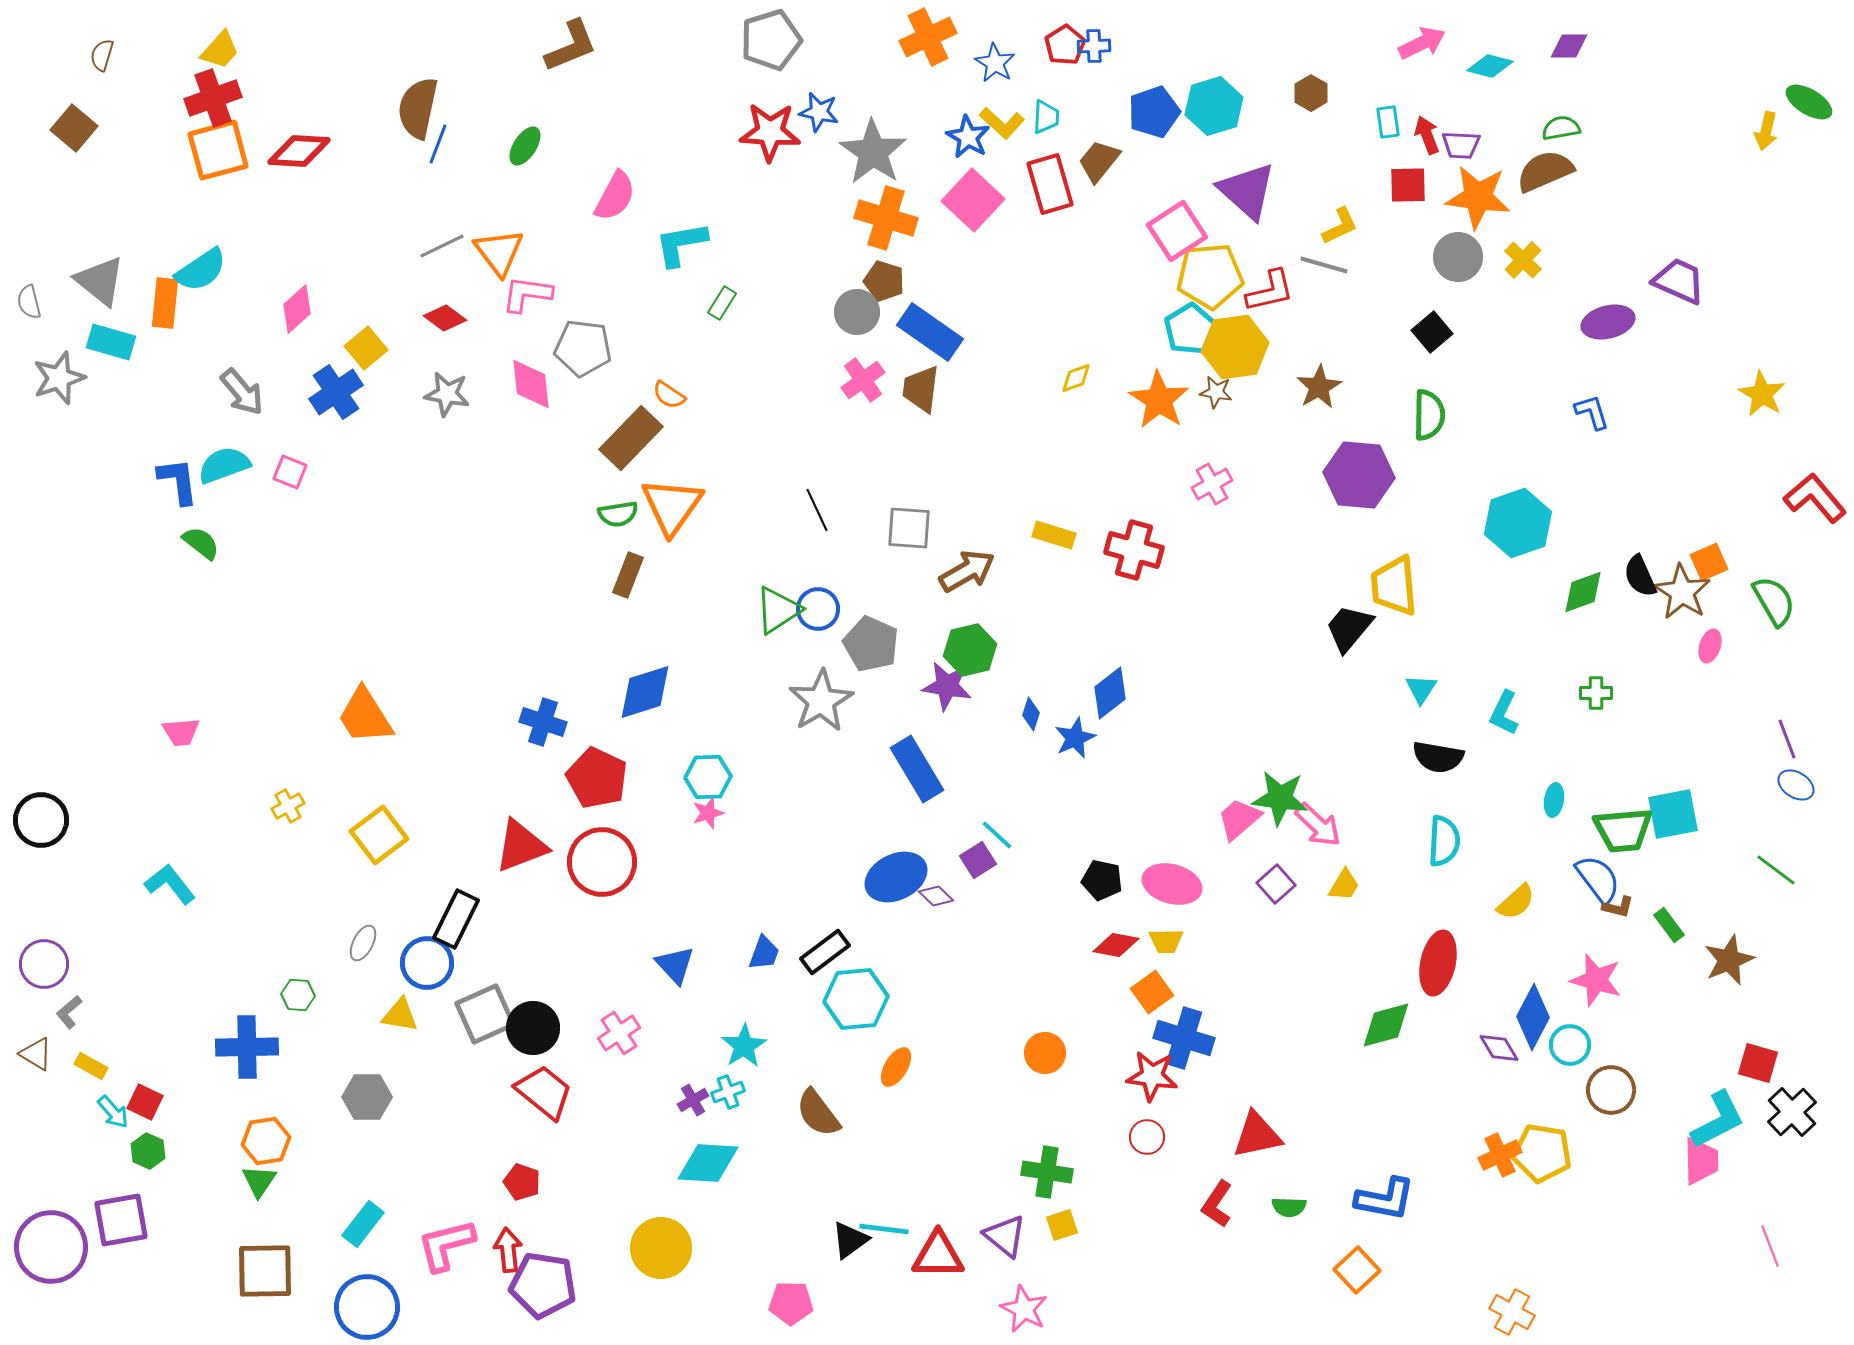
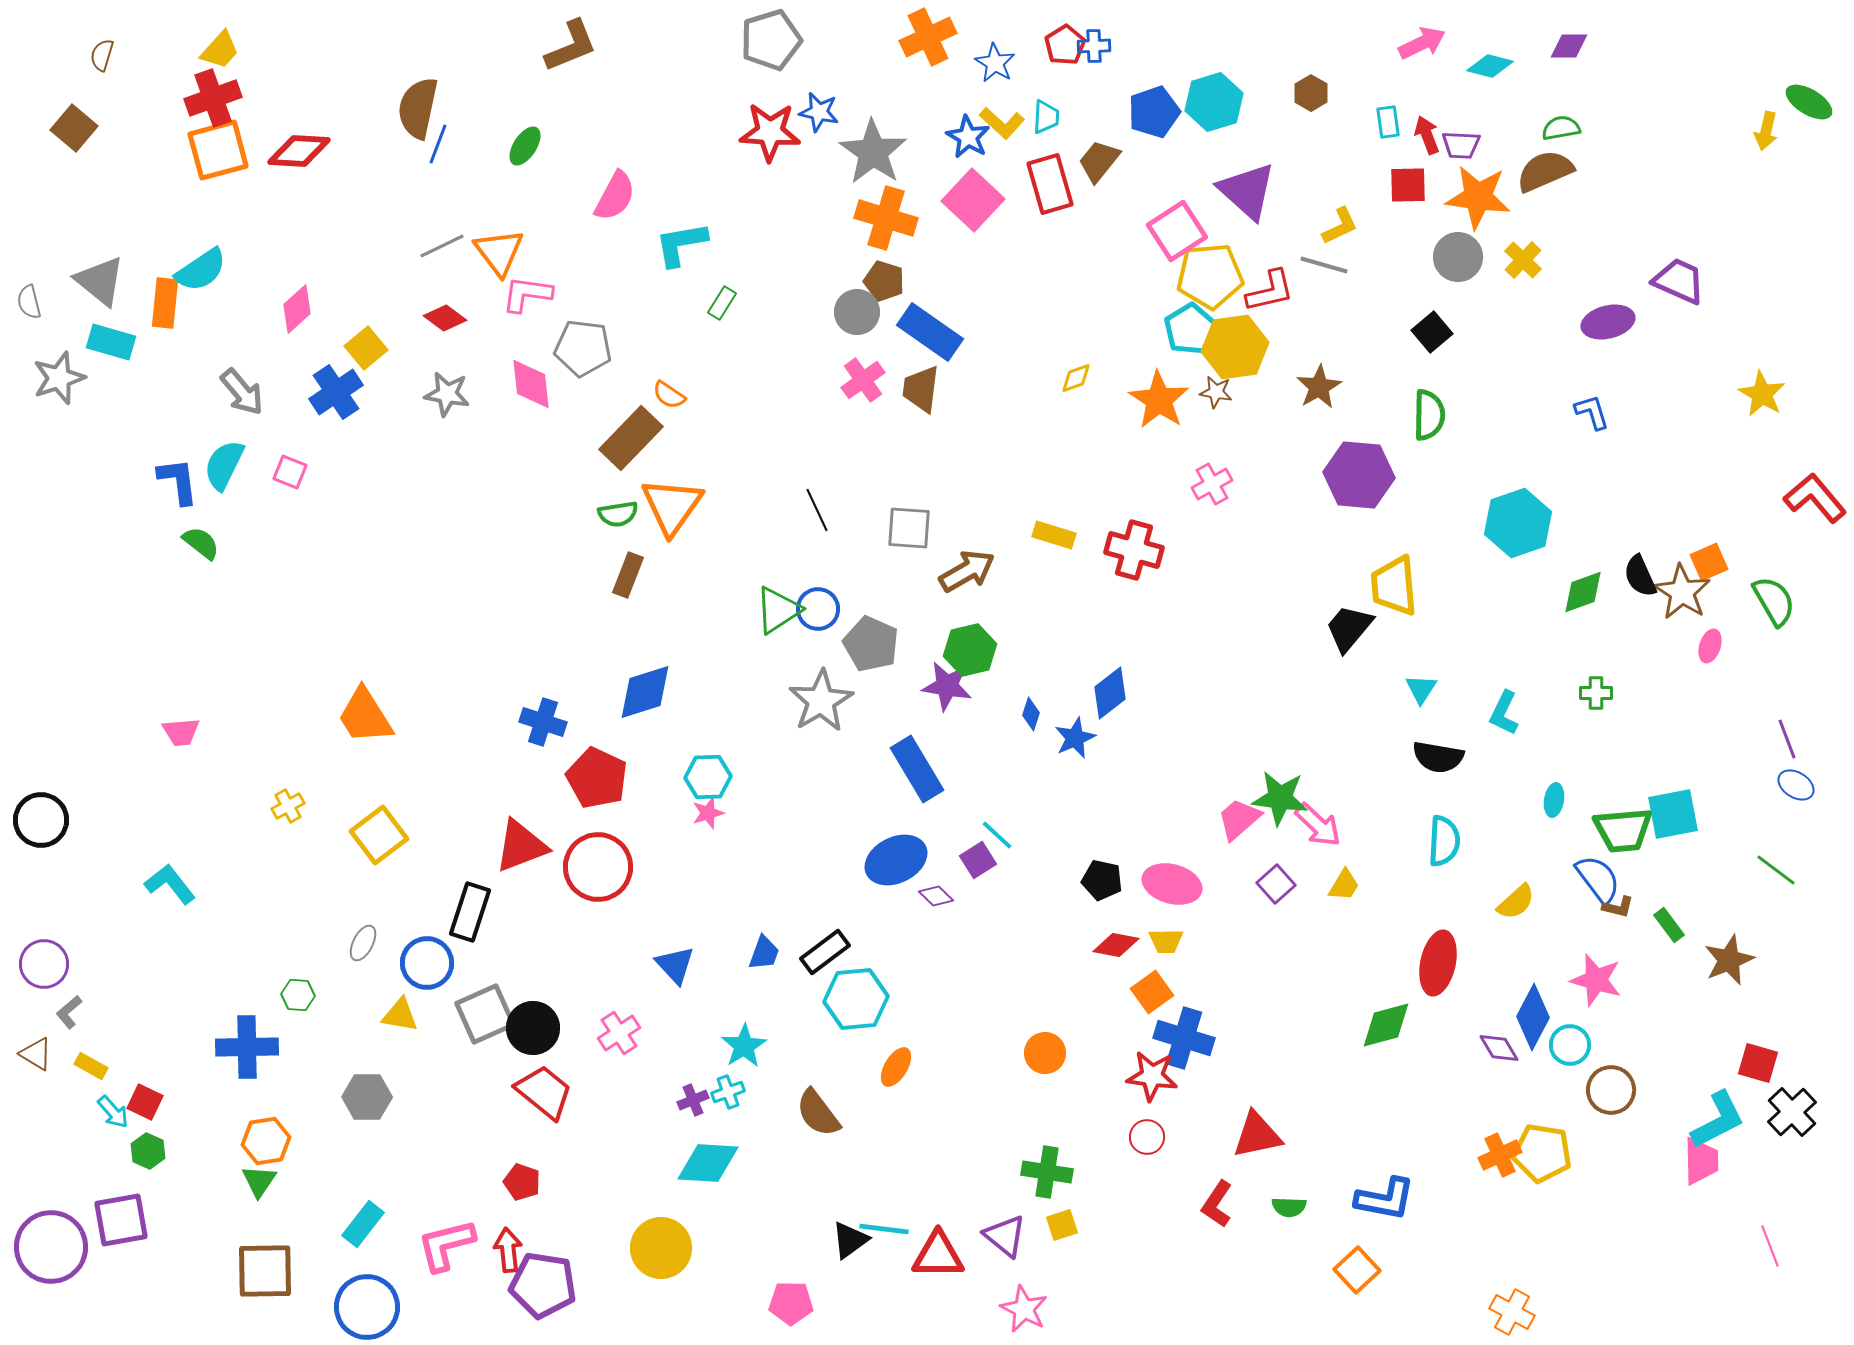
cyan hexagon at (1214, 106): moved 4 px up
cyan semicircle at (224, 465): rotated 44 degrees counterclockwise
red circle at (602, 862): moved 4 px left, 5 px down
blue ellipse at (896, 877): moved 17 px up
black rectangle at (456, 919): moved 14 px right, 7 px up; rotated 8 degrees counterclockwise
purple cross at (693, 1100): rotated 8 degrees clockwise
